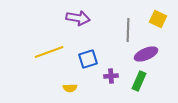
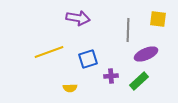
yellow square: rotated 18 degrees counterclockwise
green rectangle: rotated 24 degrees clockwise
